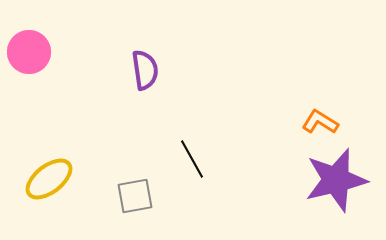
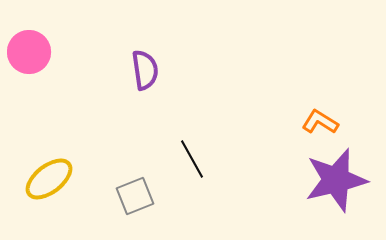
gray square: rotated 12 degrees counterclockwise
